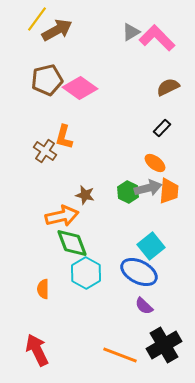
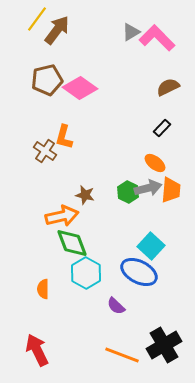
brown arrow: rotated 24 degrees counterclockwise
orange trapezoid: moved 2 px right, 1 px up
cyan square: rotated 8 degrees counterclockwise
purple semicircle: moved 28 px left
orange line: moved 2 px right
